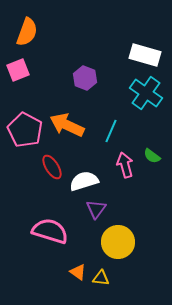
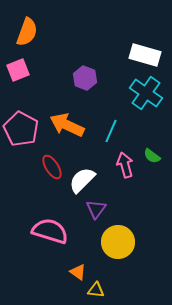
pink pentagon: moved 4 px left, 1 px up
white semicircle: moved 2 px left, 1 px up; rotated 28 degrees counterclockwise
yellow triangle: moved 5 px left, 12 px down
